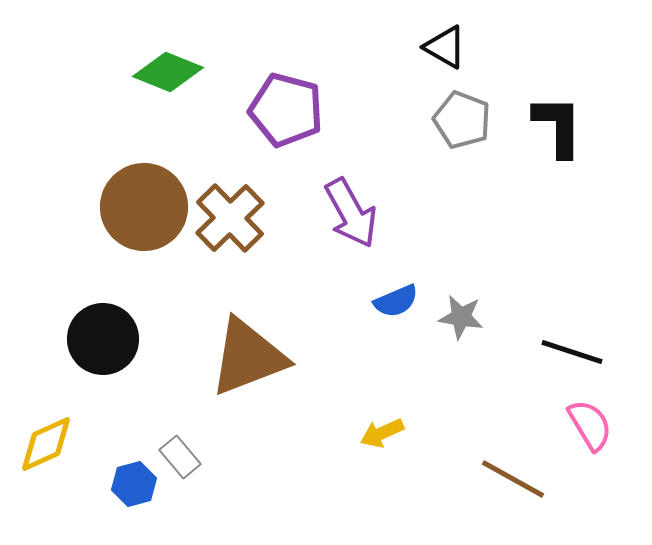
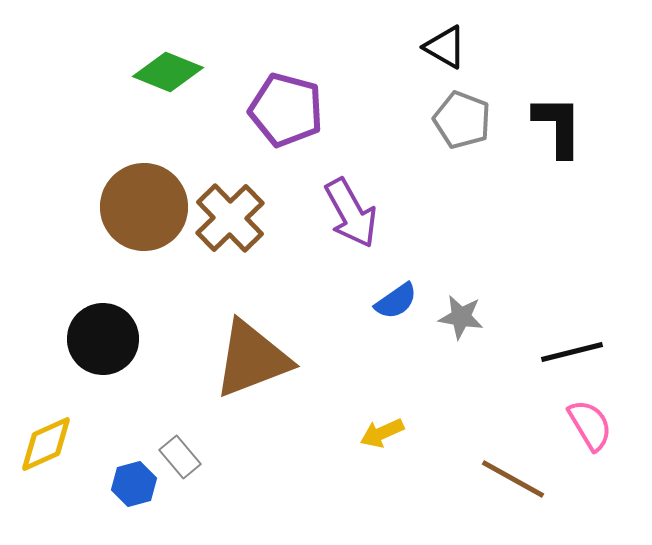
blue semicircle: rotated 12 degrees counterclockwise
black line: rotated 32 degrees counterclockwise
brown triangle: moved 4 px right, 2 px down
